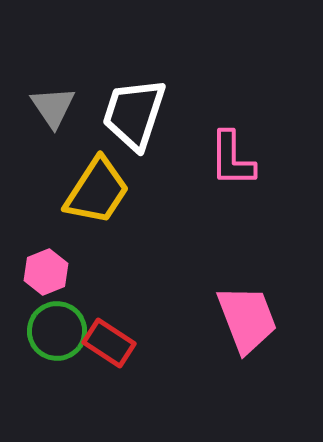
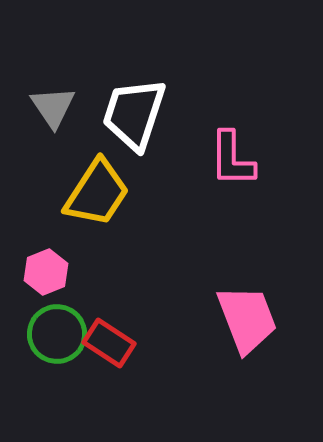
yellow trapezoid: moved 2 px down
green circle: moved 3 px down
